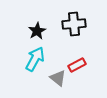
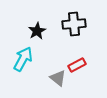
cyan arrow: moved 12 px left
